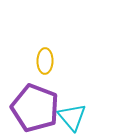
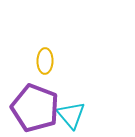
cyan triangle: moved 1 px left, 2 px up
